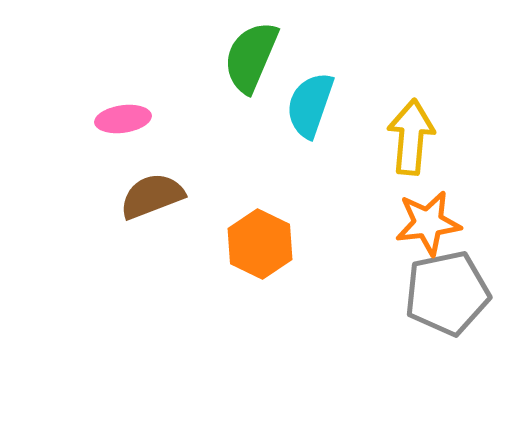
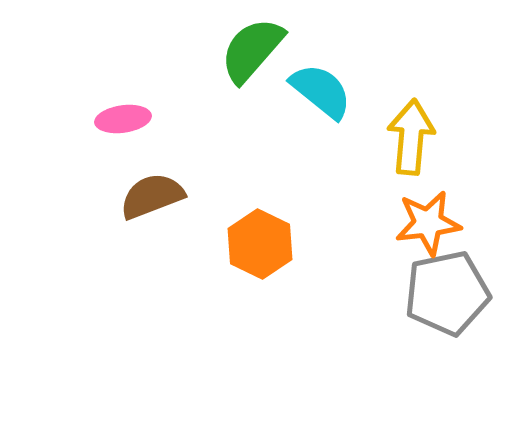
green semicircle: moved 1 px right, 7 px up; rotated 18 degrees clockwise
cyan semicircle: moved 11 px right, 14 px up; rotated 110 degrees clockwise
